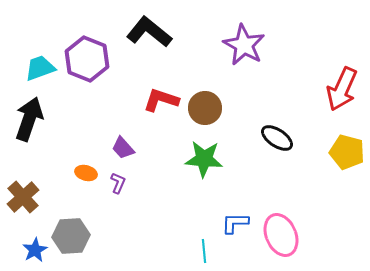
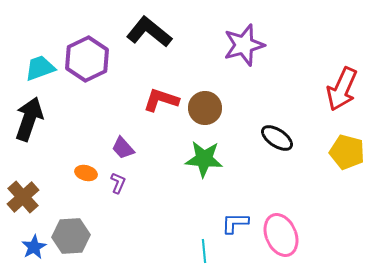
purple star: rotated 27 degrees clockwise
purple hexagon: rotated 12 degrees clockwise
blue star: moved 1 px left, 3 px up
